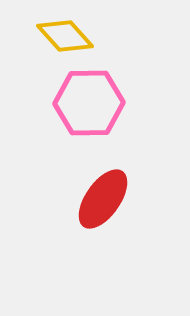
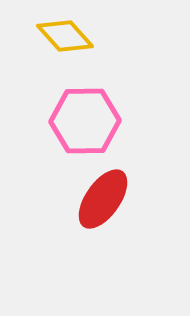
pink hexagon: moved 4 px left, 18 px down
